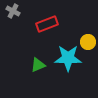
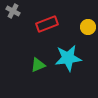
yellow circle: moved 15 px up
cyan star: rotated 8 degrees counterclockwise
